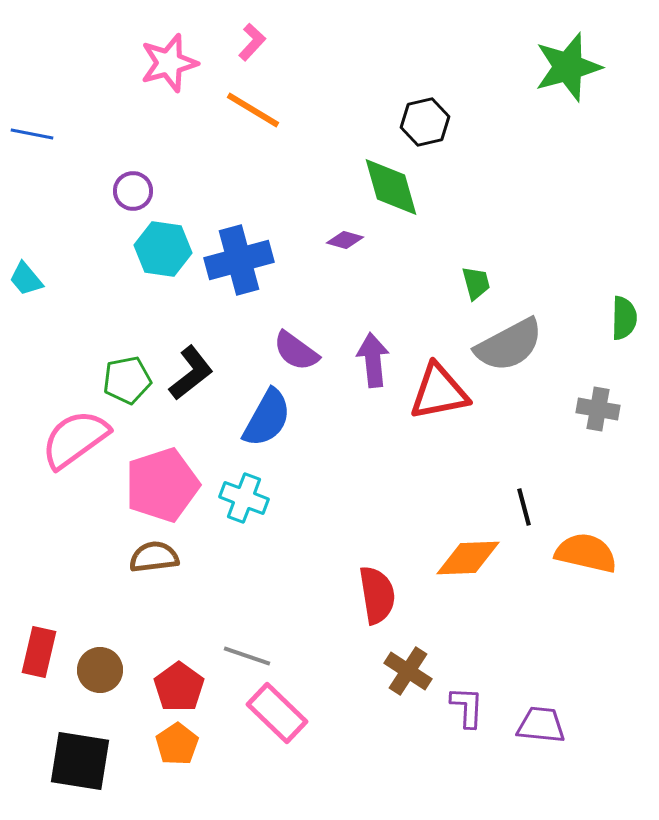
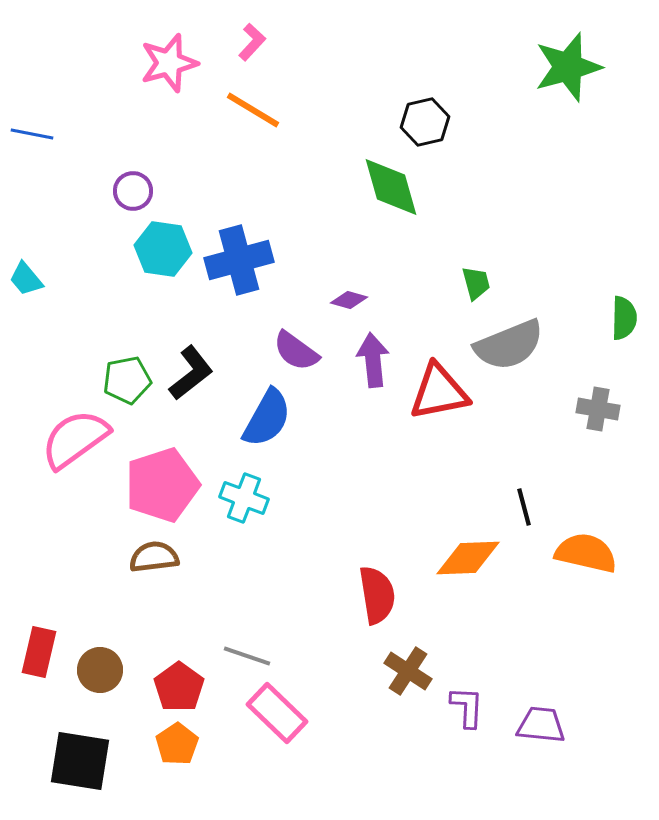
purple diamond: moved 4 px right, 60 px down
gray semicircle: rotated 6 degrees clockwise
